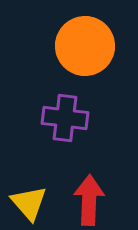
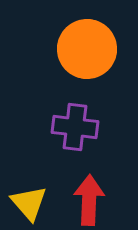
orange circle: moved 2 px right, 3 px down
purple cross: moved 10 px right, 9 px down
